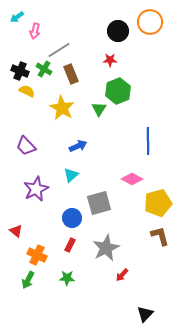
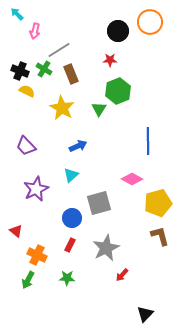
cyan arrow: moved 3 px up; rotated 80 degrees clockwise
